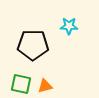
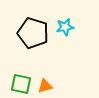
cyan star: moved 4 px left, 1 px down; rotated 12 degrees counterclockwise
black pentagon: moved 12 px up; rotated 16 degrees clockwise
